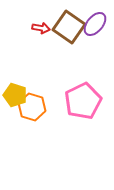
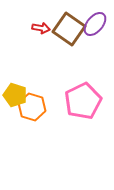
brown square: moved 2 px down
